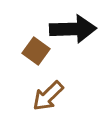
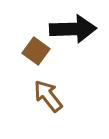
brown arrow: rotated 96 degrees clockwise
